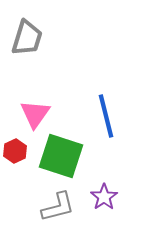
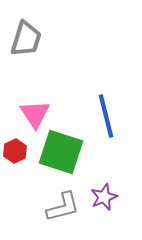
gray trapezoid: moved 1 px left, 1 px down
pink triangle: rotated 8 degrees counterclockwise
green square: moved 4 px up
purple star: rotated 12 degrees clockwise
gray L-shape: moved 5 px right
